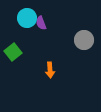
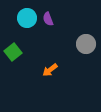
purple semicircle: moved 7 px right, 4 px up
gray circle: moved 2 px right, 4 px down
orange arrow: rotated 56 degrees clockwise
